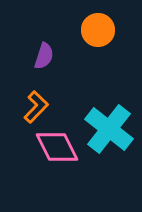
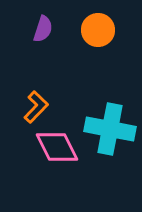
purple semicircle: moved 1 px left, 27 px up
cyan cross: moved 1 px right; rotated 27 degrees counterclockwise
